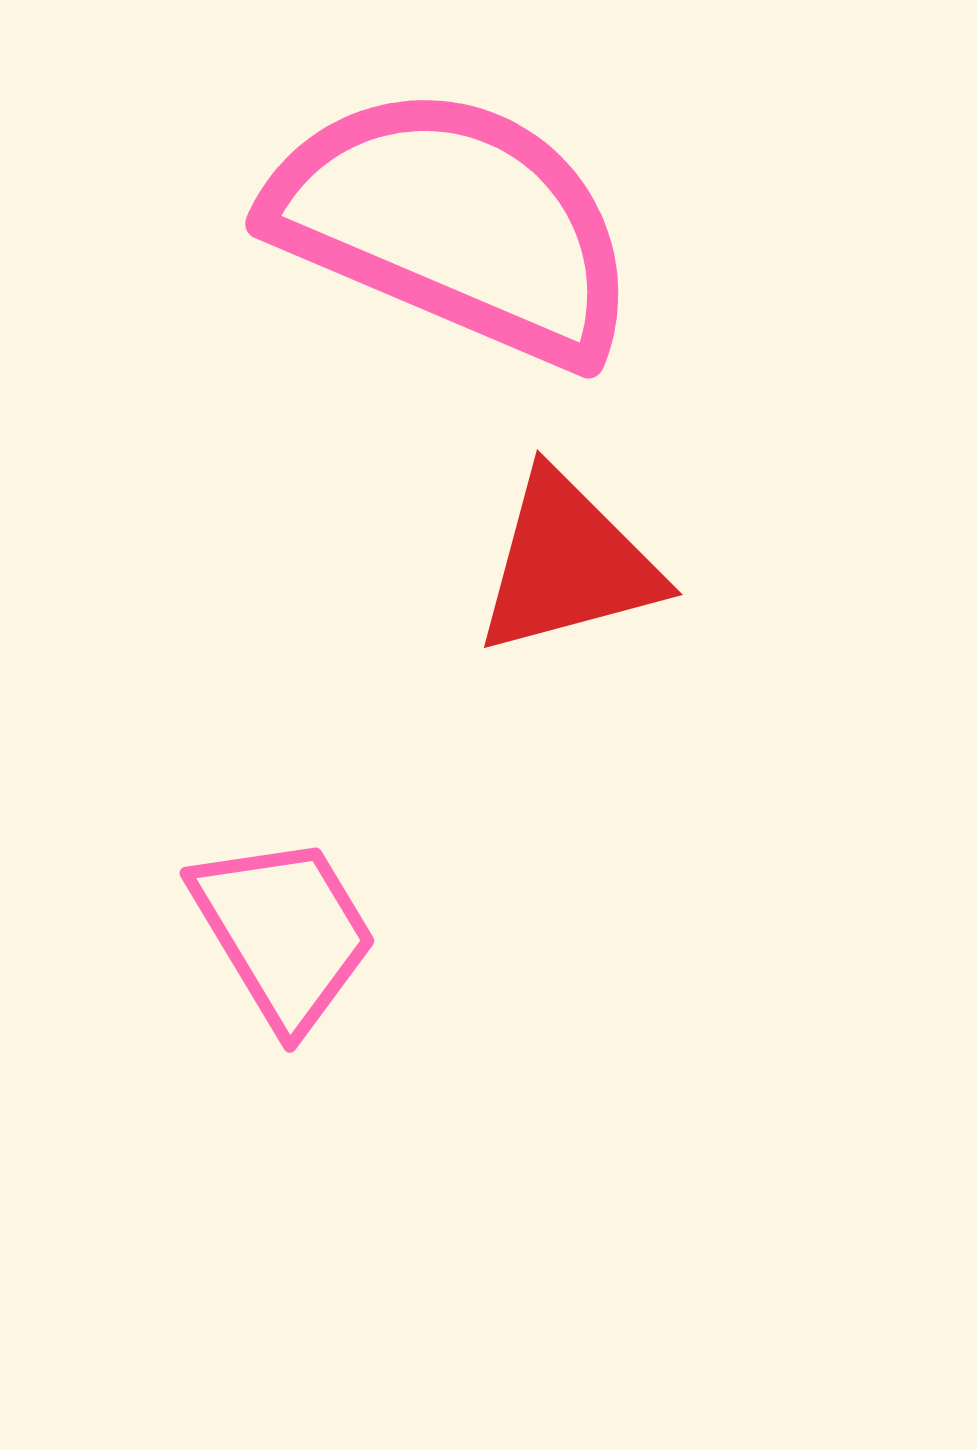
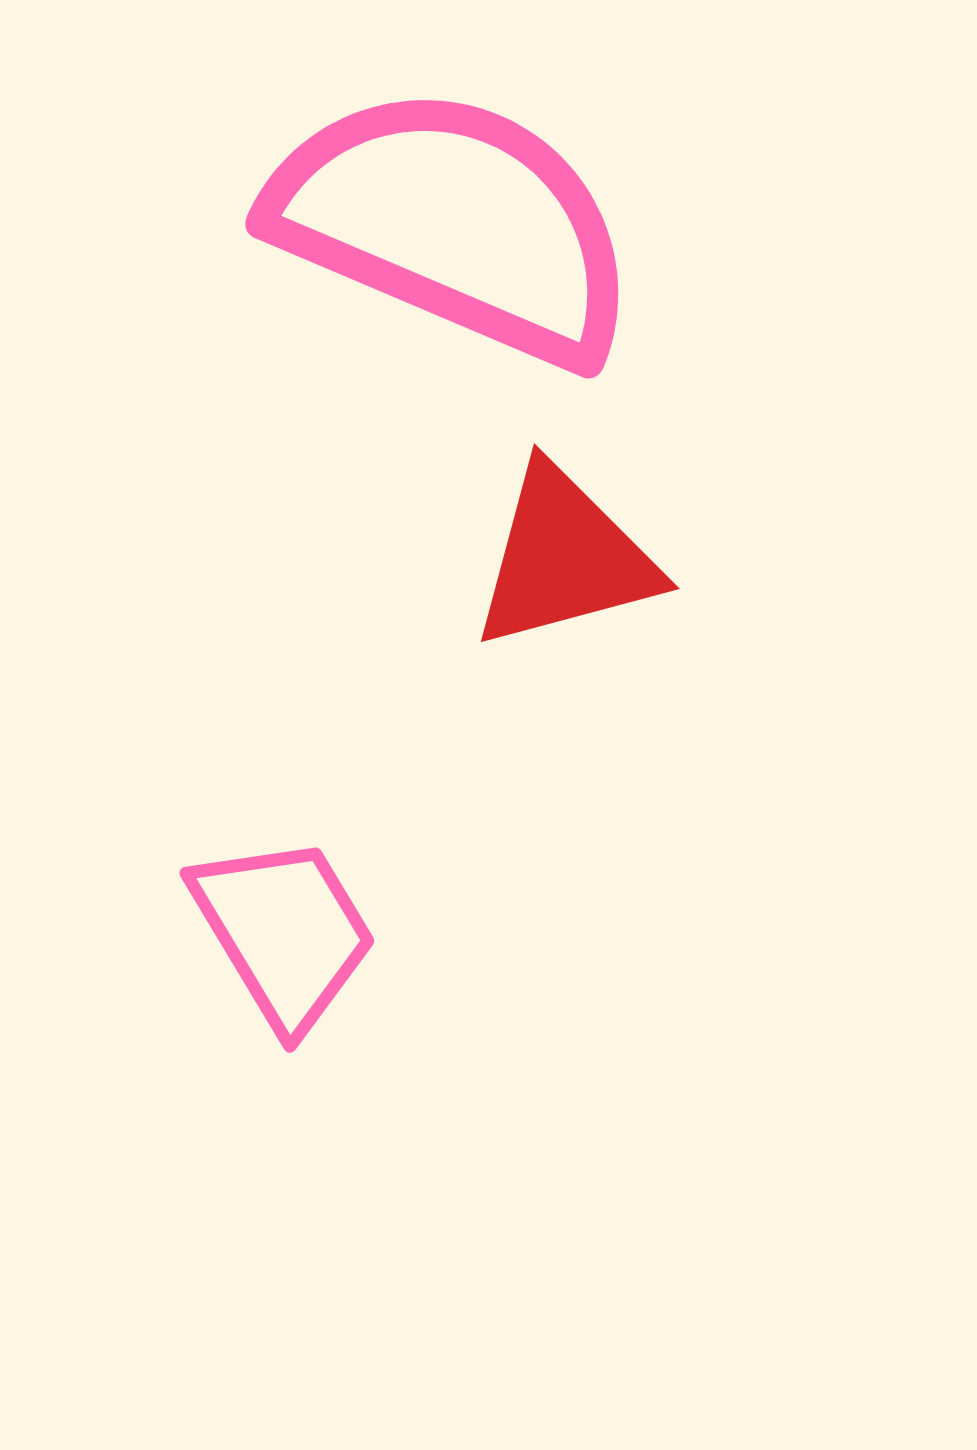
red triangle: moved 3 px left, 6 px up
